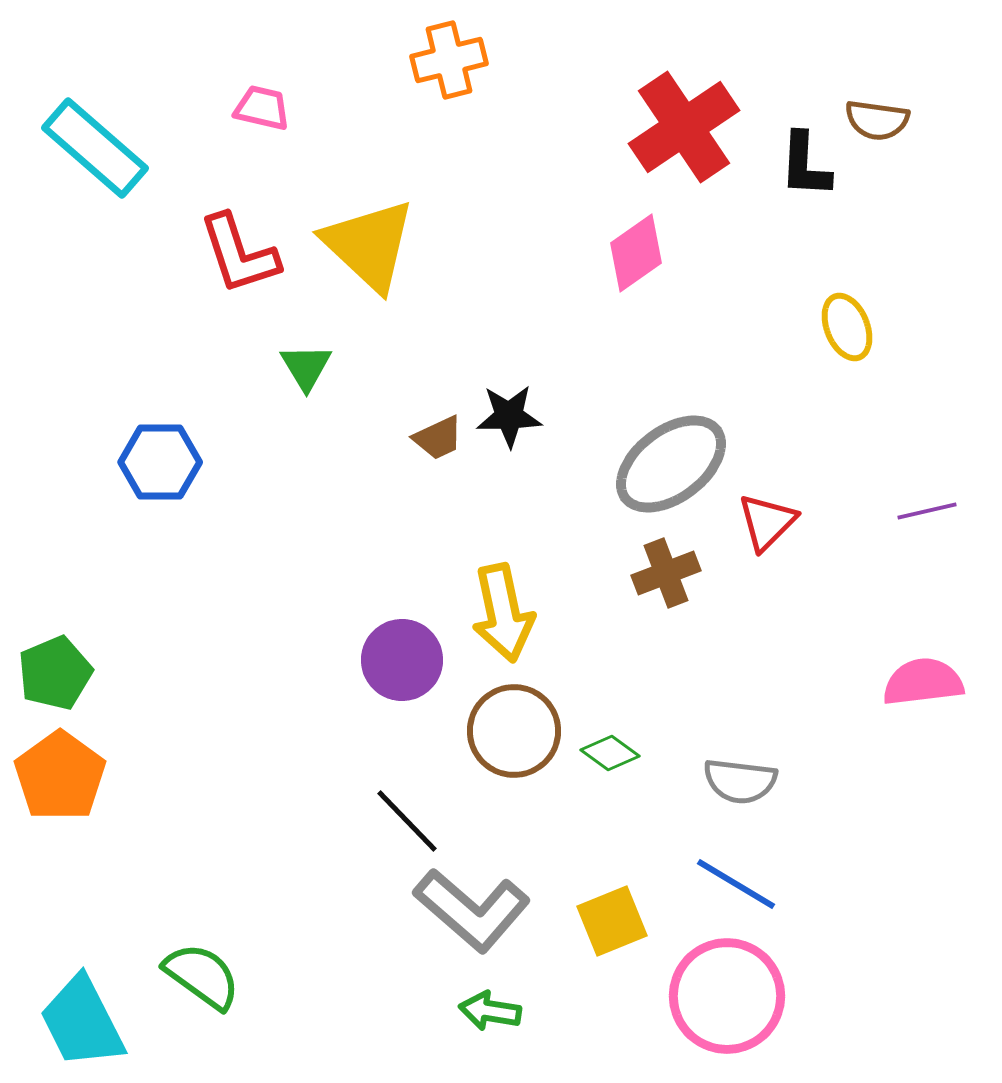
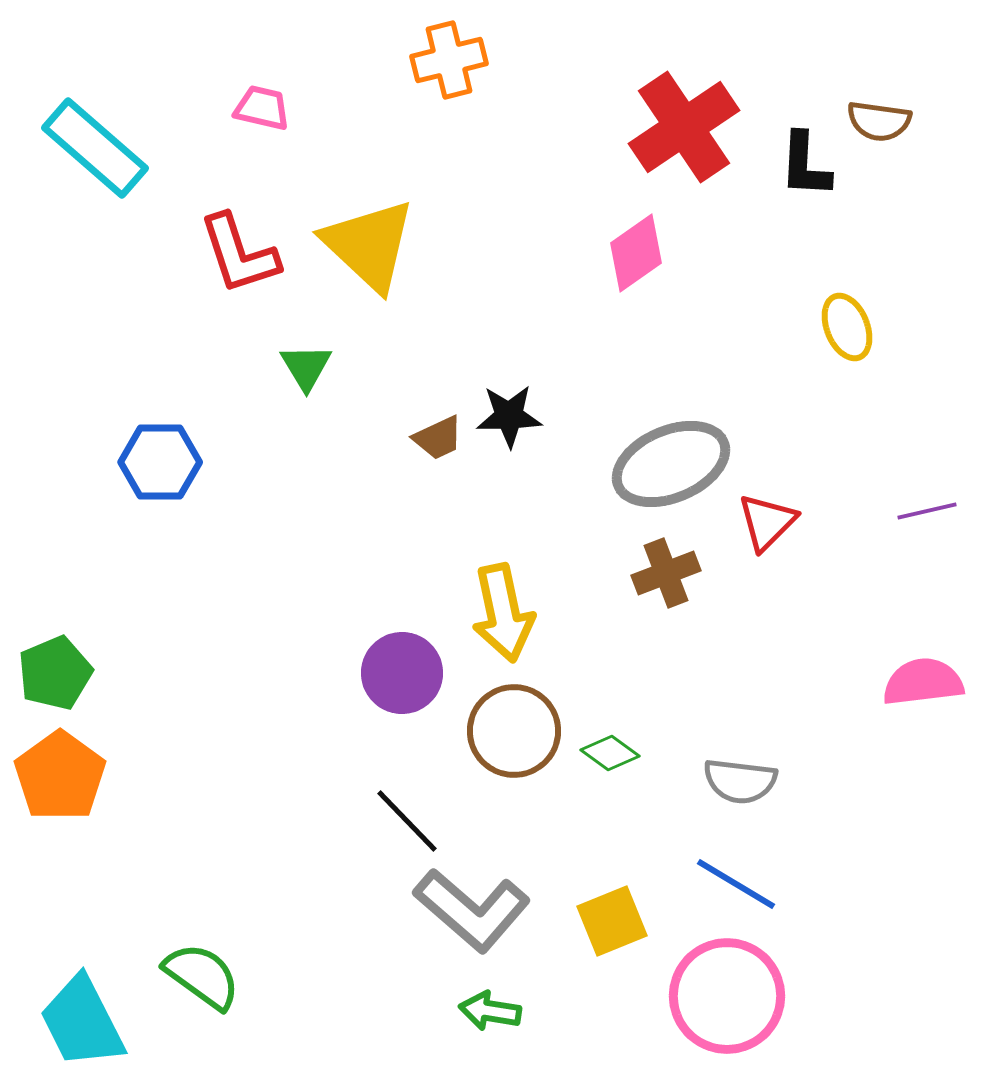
brown semicircle: moved 2 px right, 1 px down
gray ellipse: rotated 14 degrees clockwise
purple circle: moved 13 px down
